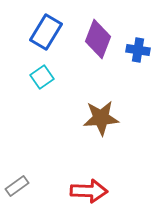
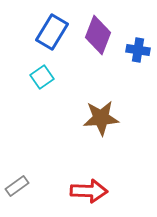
blue rectangle: moved 6 px right
purple diamond: moved 4 px up
